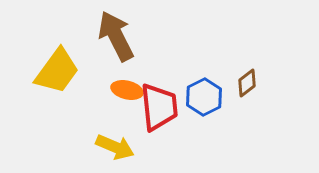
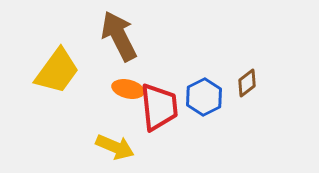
brown arrow: moved 3 px right
orange ellipse: moved 1 px right, 1 px up
